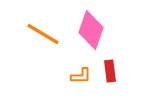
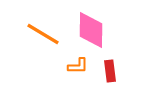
pink diamond: rotated 18 degrees counterclockwise
orange L-shape: moved 3 px left, 10 px up
